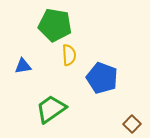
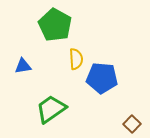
green pentagon: rotated 20 degrees clockwise
yellow semicircle: moved 7 px right, 4 px down
blue pentagon: rotated 16 degrees counterclockwise
